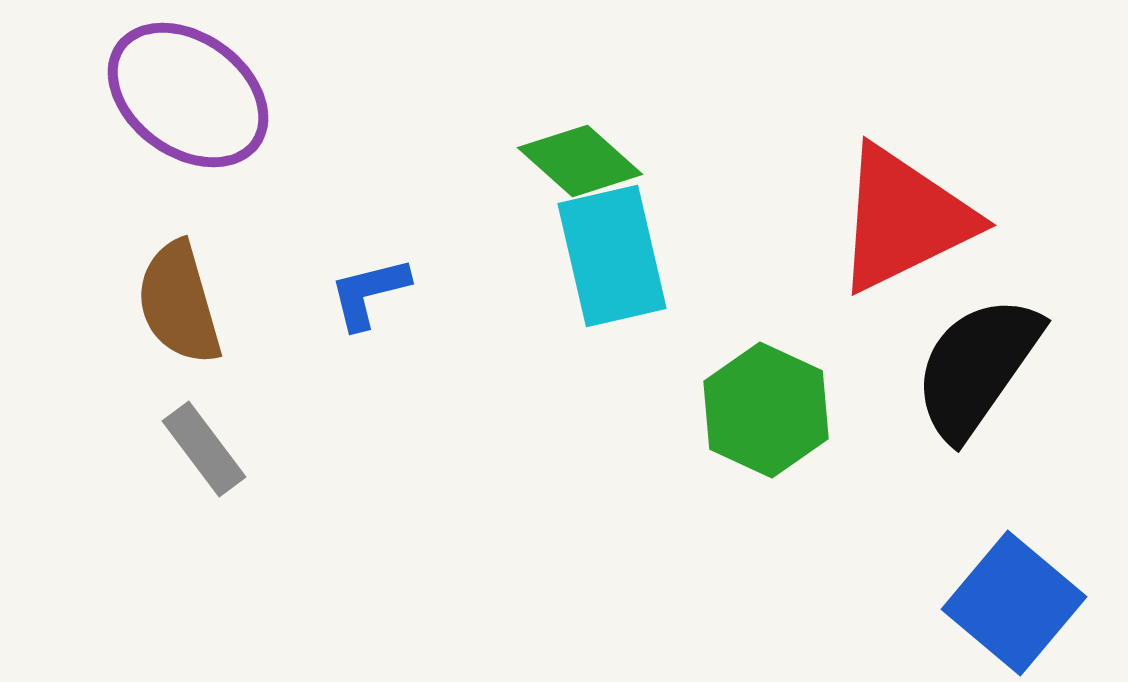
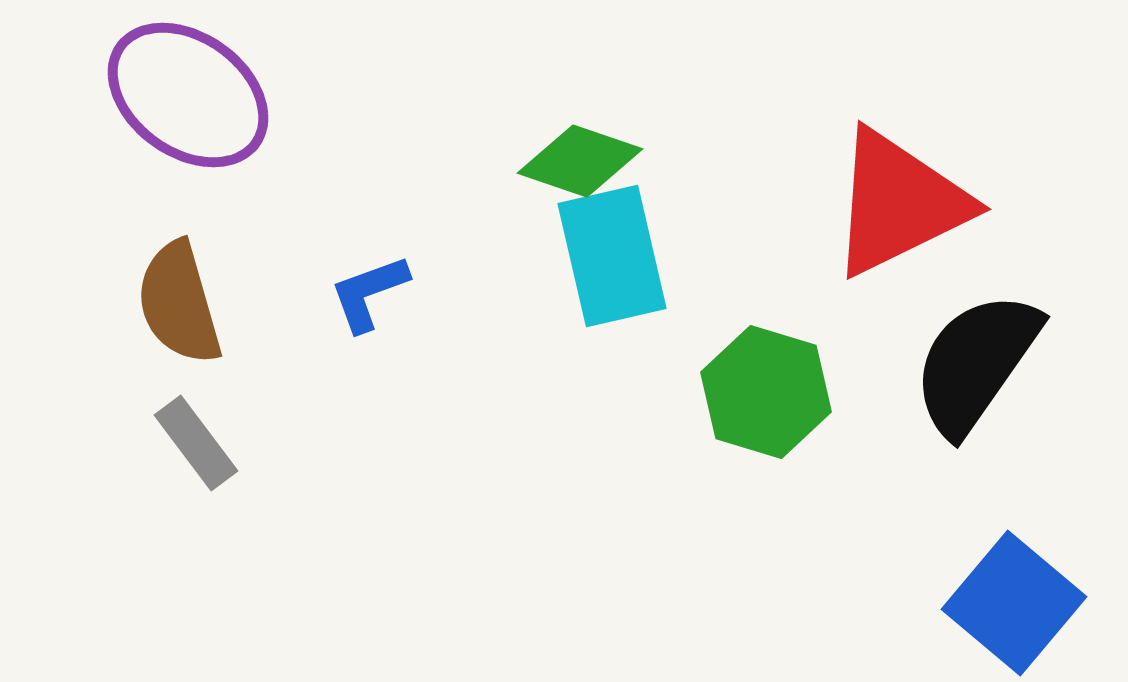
green diamond: rotated 23 degrees counterclockwise
red triangle: moved 5 px left, 16 px up
blue L-shape: rotated 6 degrees counterclockwise
black semicircle: moved 1 px left, 4 px up
green hexagon: moved 18 px up; rotated 8 degrees counterclockwise
gray rectangle: moved 8 px left, 6 px up
